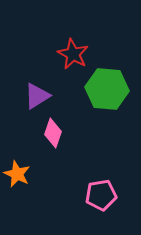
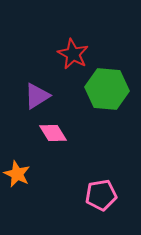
pink diamond: rotated 52 degrees counterclockwise
